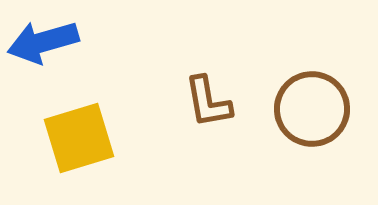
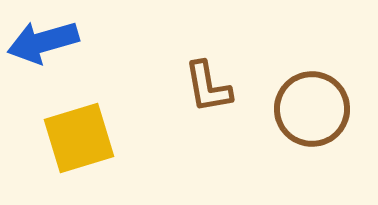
brown L-shape: moved 15 px up
